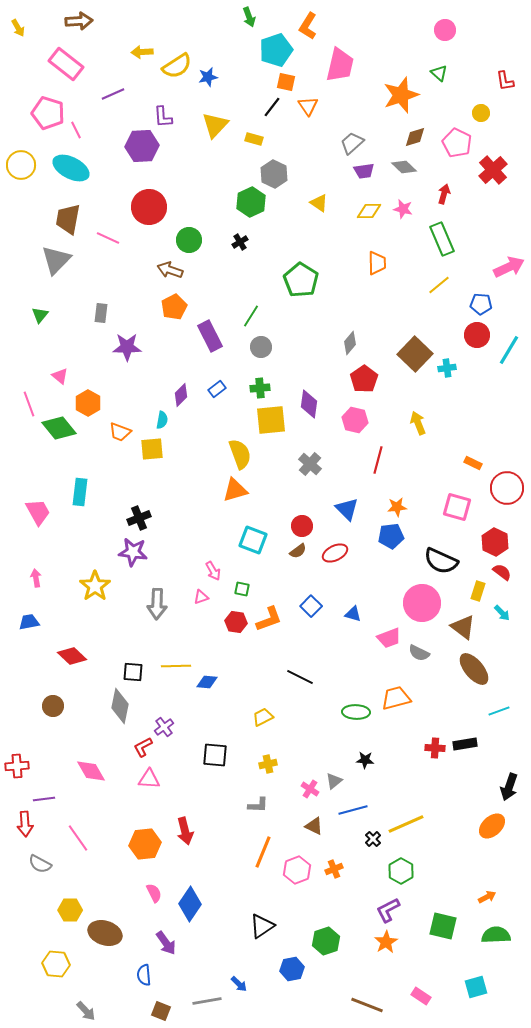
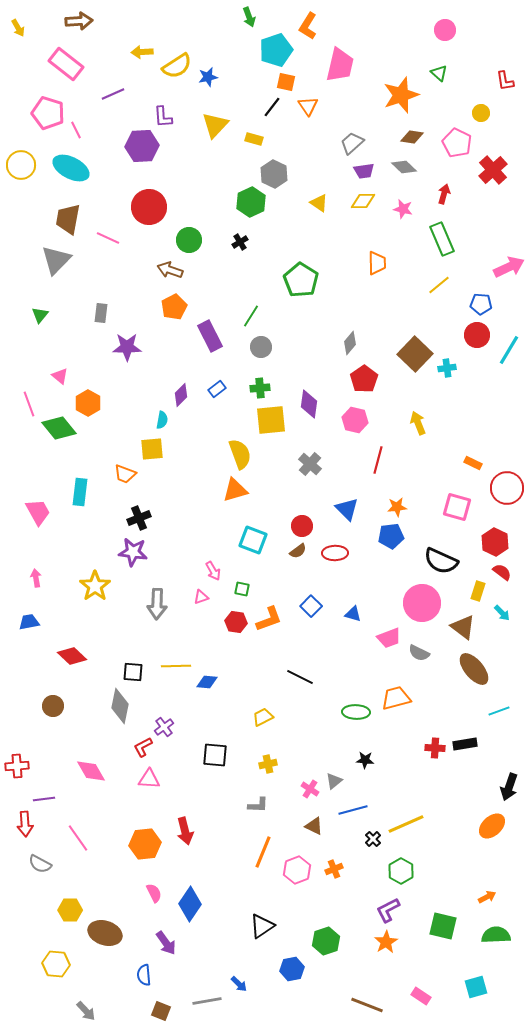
brown diamond at (415, 137): moved 3 px left; rotated 25 degrees clockwise
yellow diamond at (369, 211): moved 6 px left, 10 px up
orange trapezoid at (120, 432): moved 5 px right, 42 px down
red ellipse at (335, 553): rotated 25 degrees clockwise
